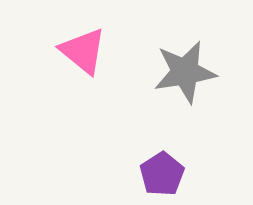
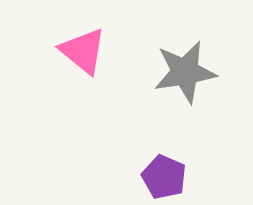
purple pentagon: moved 2 px right, 3 px down; rotated 15 degrees counterclockwise
